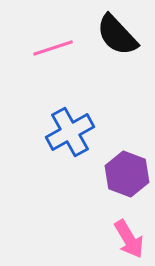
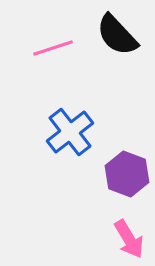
blue cross: rotated 9 degrees counterclockwise
